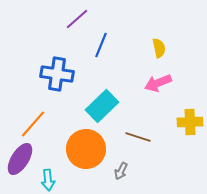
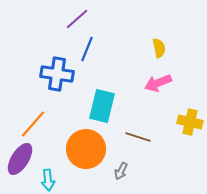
blue line: moved 14 px left, 4 px down
cyan rectangle: rotated 32 degrees counterclockwise
yellow cross: rotated 15 degrees clockwise
